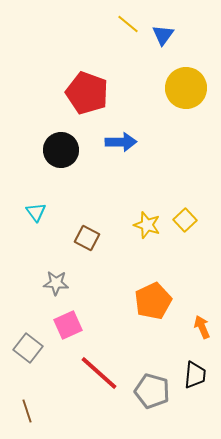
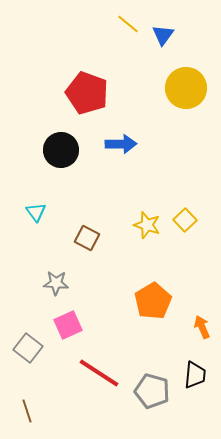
blue arrow: moved 2 px down
orange pentagon: rotated 6 degrees counterclockwise
red line: rotated 9 degrees counterclockwise
